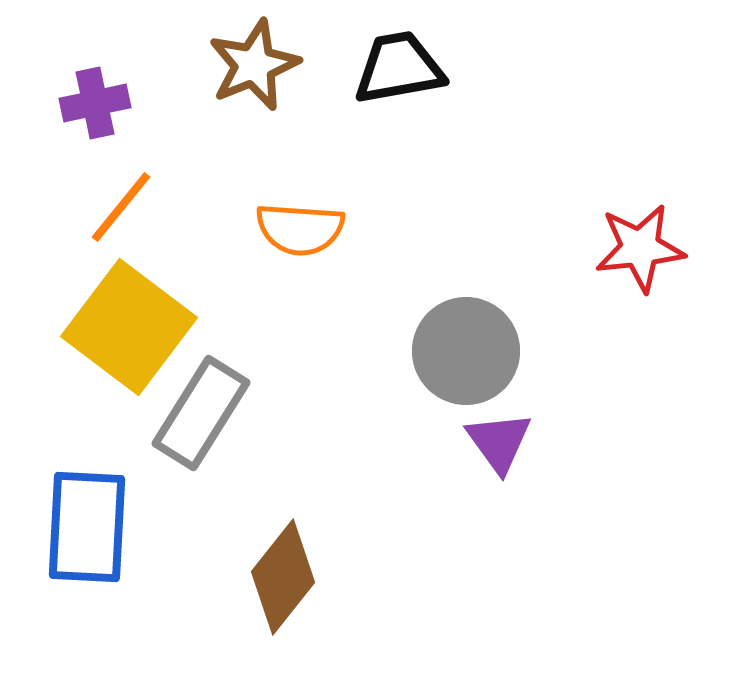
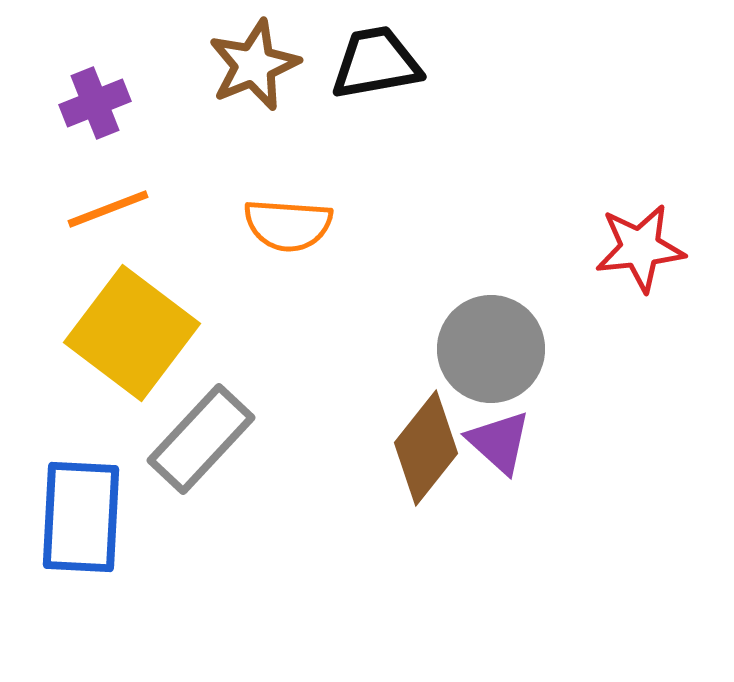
black trapezoid: moved 23 px left, 5 px up
purple cross: rotated 10 degrees counterclockwise
orange line: moved 13 px left, 2 px down; rotated 30 degrees clockwise
orange semicircle: moved 12 px left, 4 px up
yellow square: moved 3 px right, 6 px down
gray circle: moved 25 px right, 2 px up
gray rectangle: moved 26 px down; rotated 11 degrees clockwise
purple triangle: rotated 12 degrees counterclockwise
blue rectangle: moved 6 px left, 10 px up
brown diamond: moved 143 px right, 129 px up
